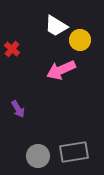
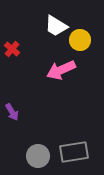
purple arrow: moved 6 px left, 3 px down
